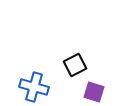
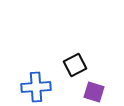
blue cross: moved 2 px right; rotated 20 degrees counterclockwise
